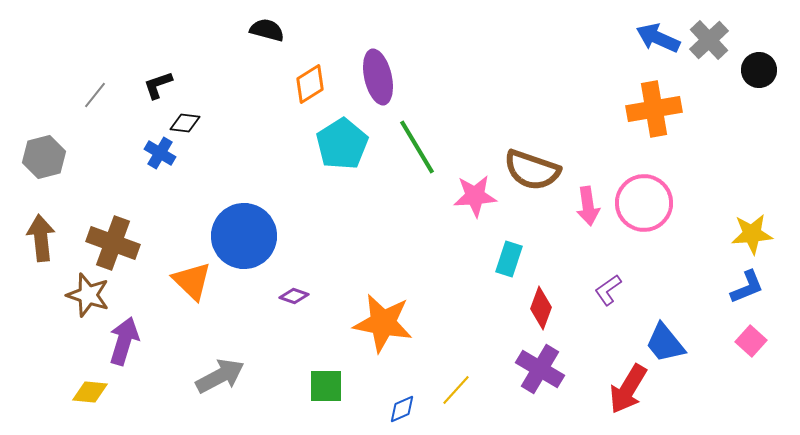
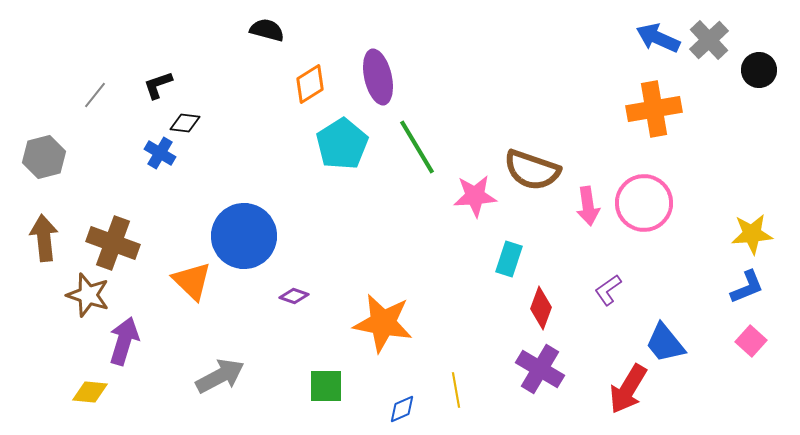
brown arrow: moved 3 px right
yellow line: rotated 52 degrees counterclockwise
